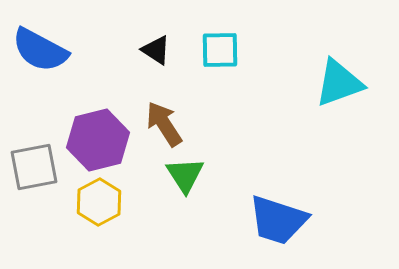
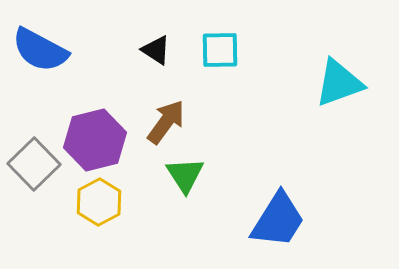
brown arrow: moved 2 px right, 2 px up; rotated 69 degrees clockwise
purple hexagon: moved 3 px left
gray square: moved 3 px up; rotated 33 degrees counterclockwise
blue trapezoid: rotated 76 degrees counterclockwise
